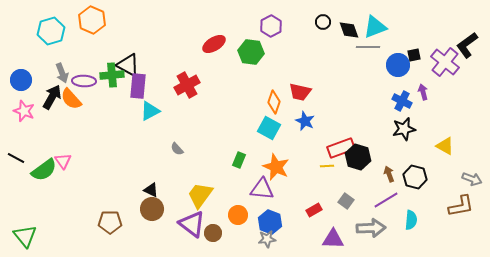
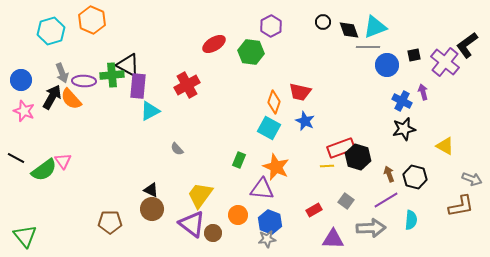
blue circle at (398, 65): moved 11 px left
